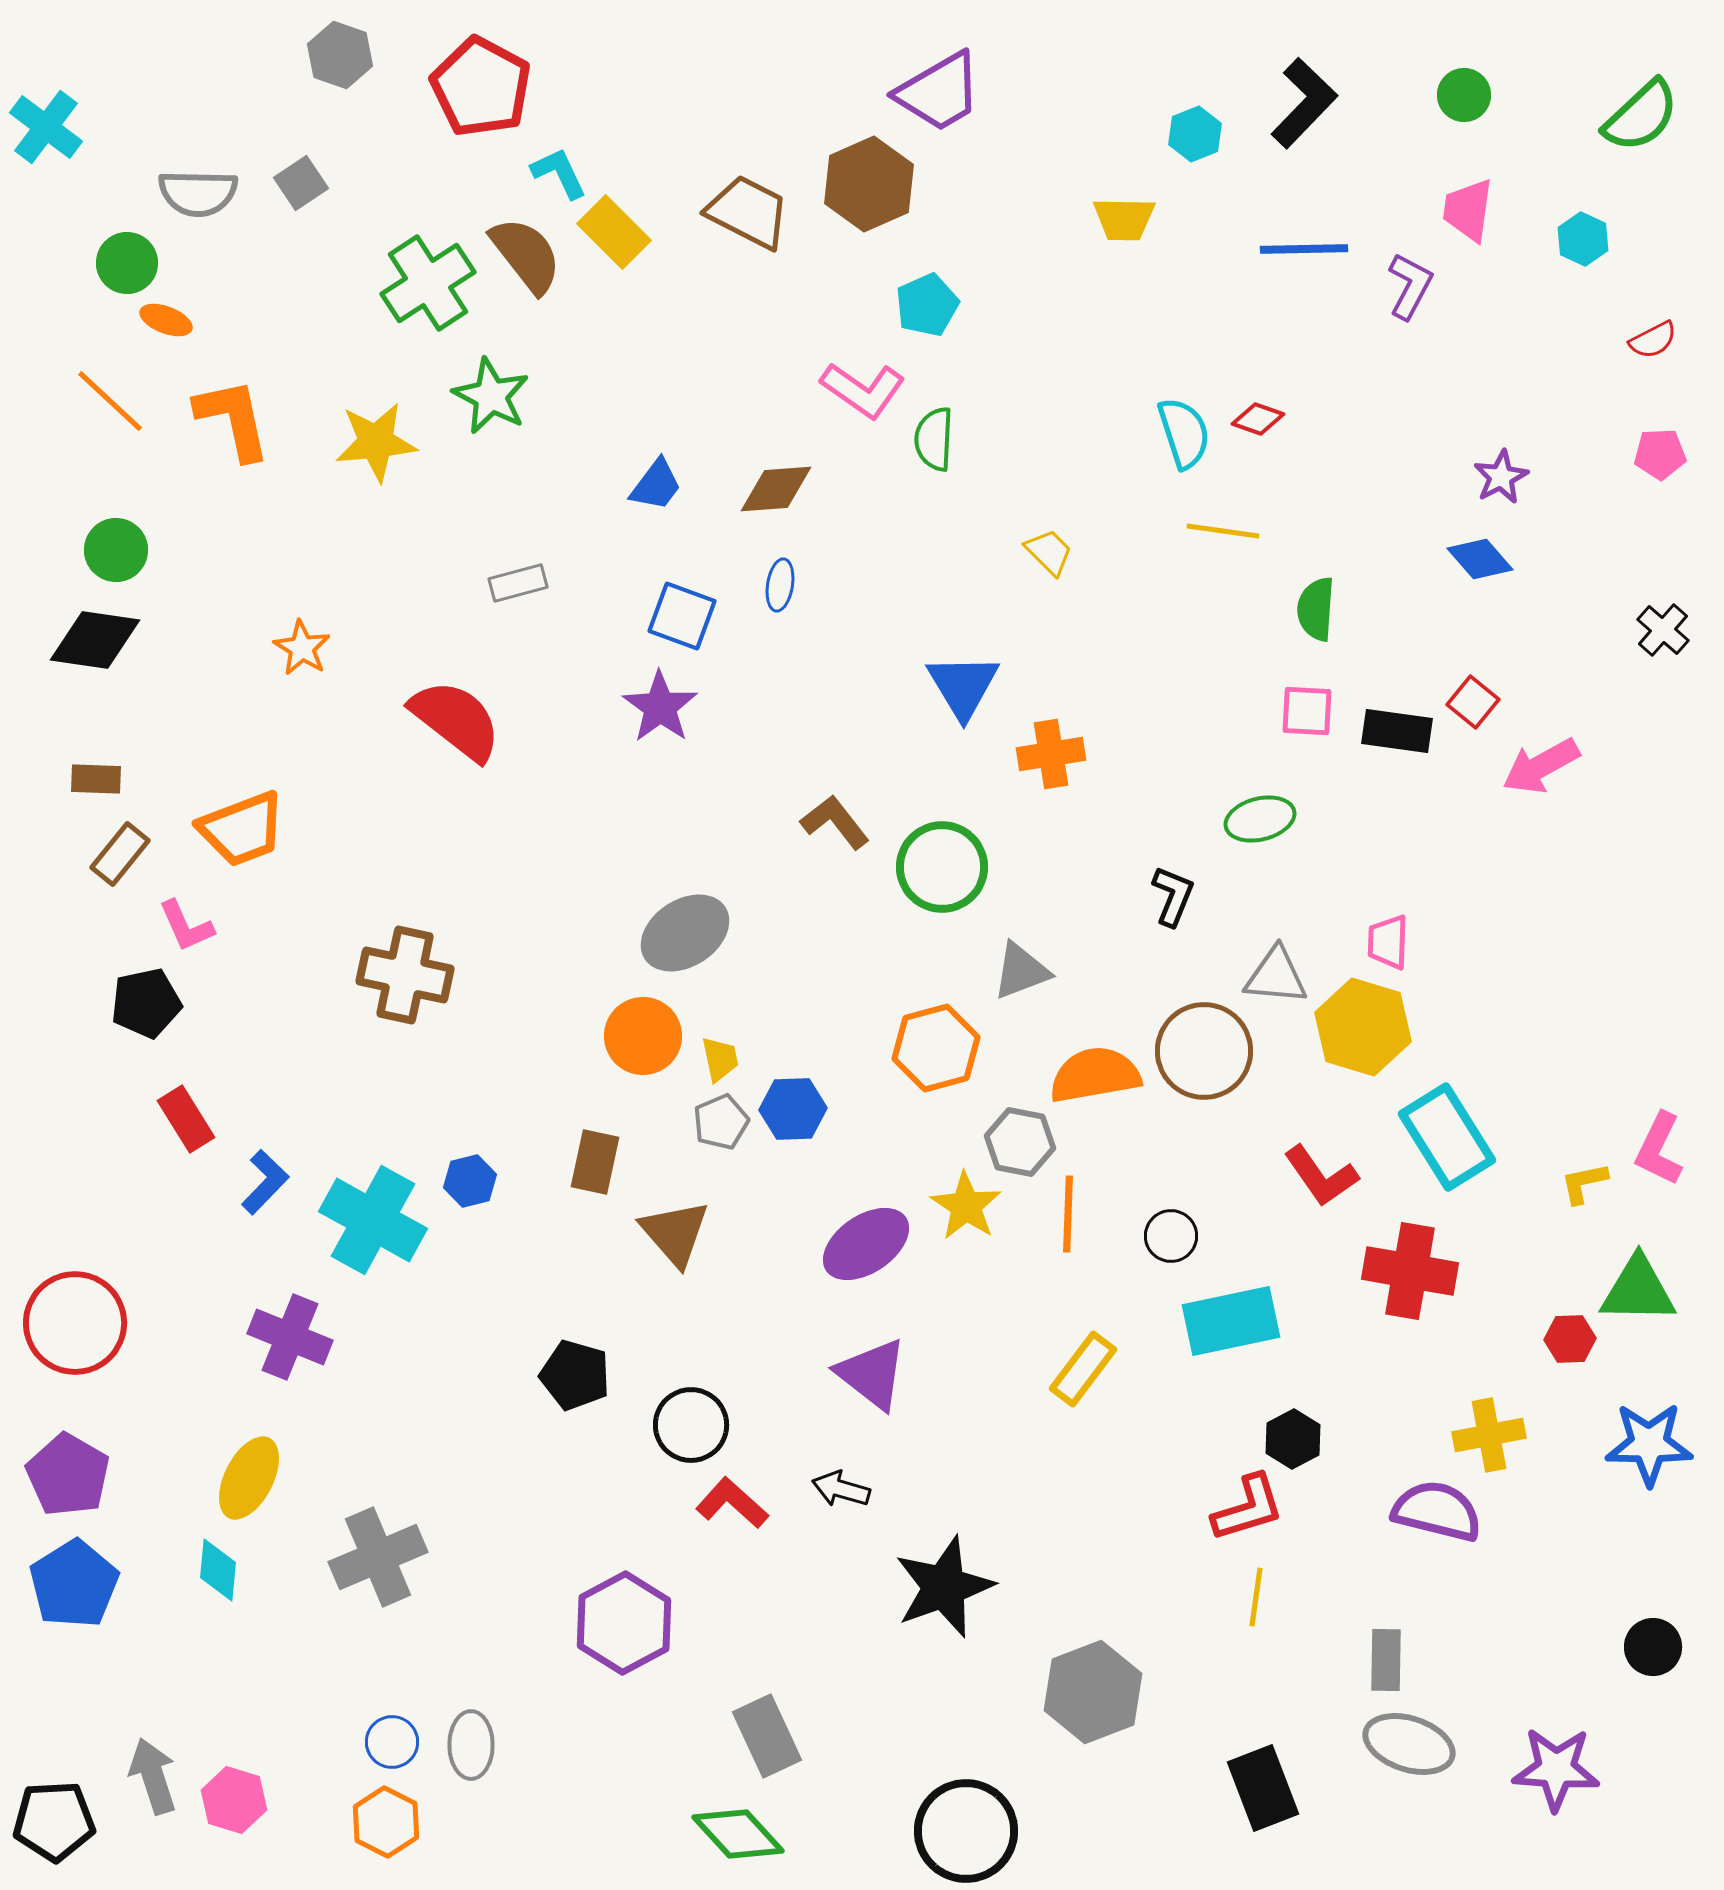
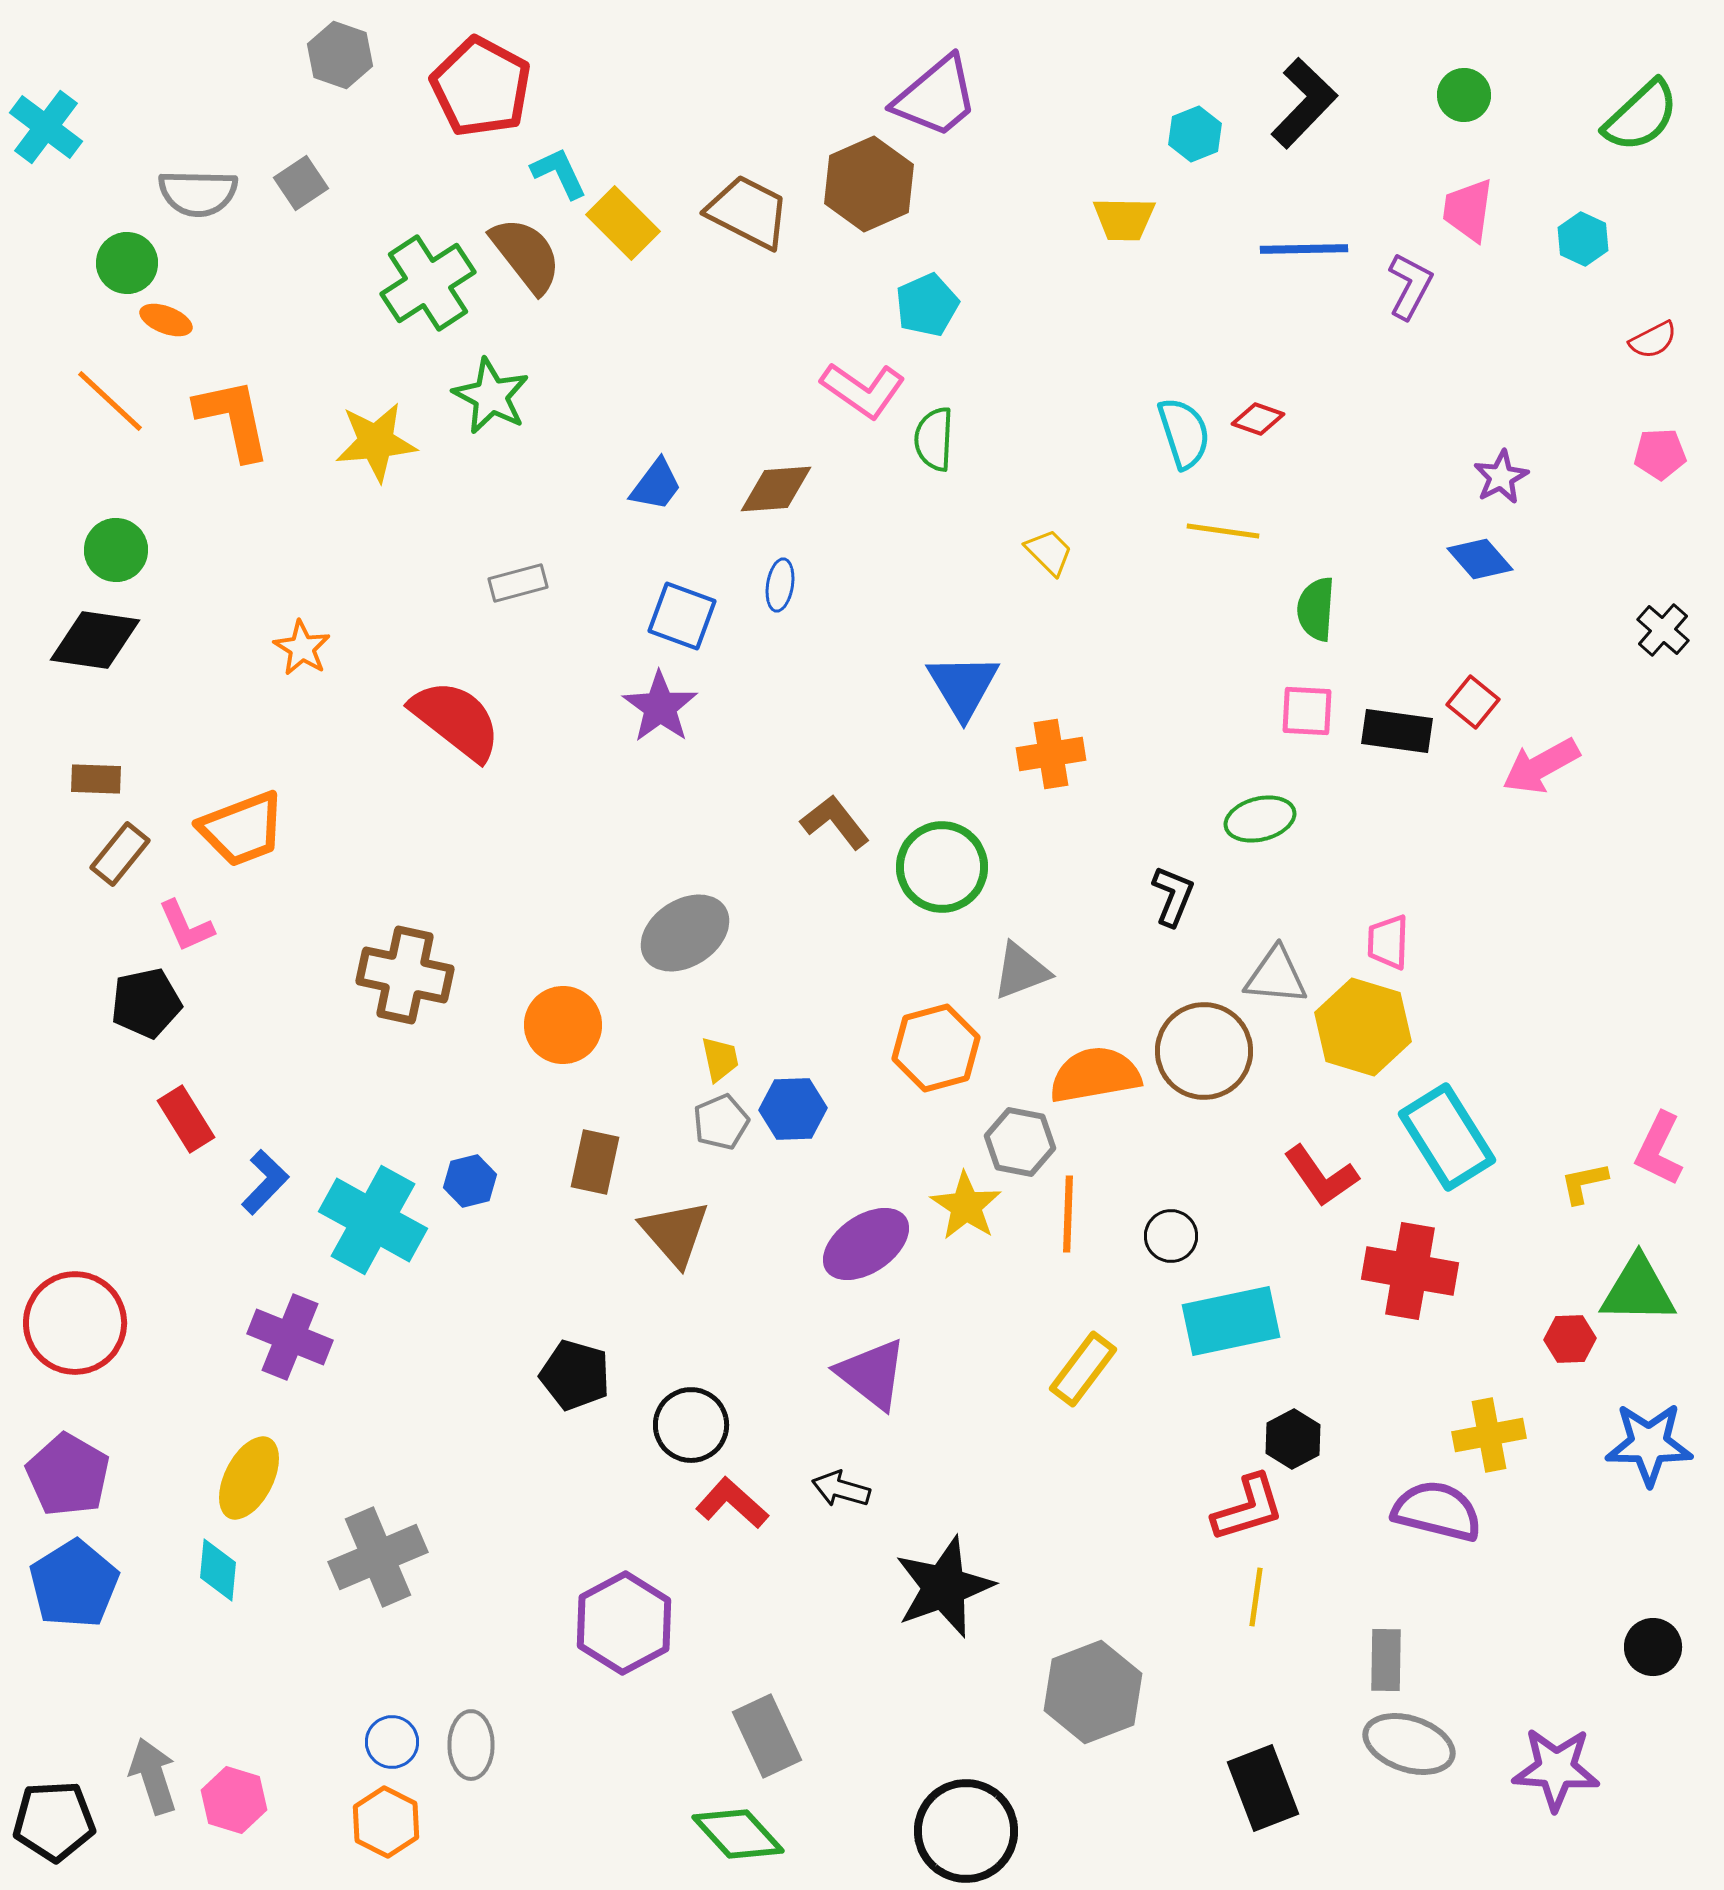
purple trapezoid at (939, 92): moved 3 px left, 5 px down; rotated 10 degrees counterclockwise
yellow rectangle at (614, 232): moved 9 px right, 9 px up
orange circle at (643, 1036): moved 80 px left, 11 px up
